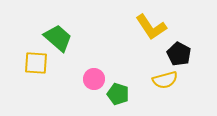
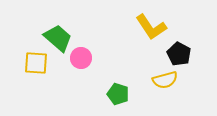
pink circle: moved 13 px left, 21 px up
